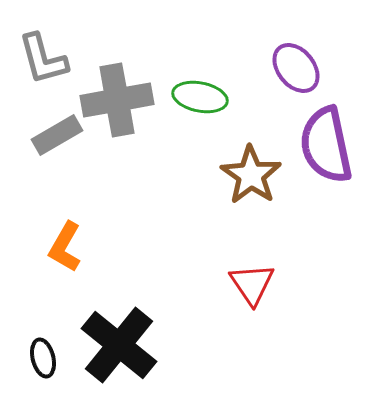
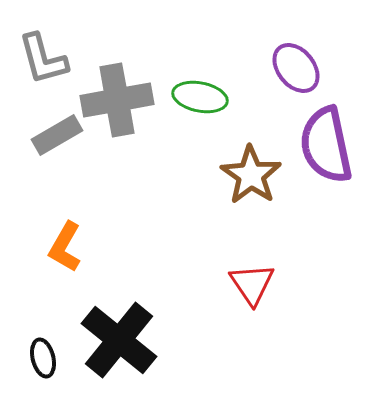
black cross: moved 5 px up
